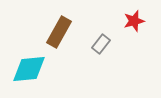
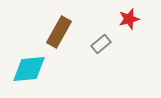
red star: moved 5 px left, 2 px up
gray rectangle: rotated 12 degrees clockwise
